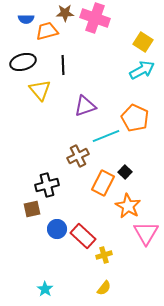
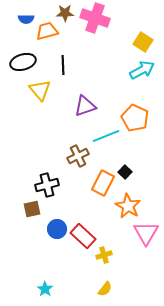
yellow semicircle: moved 1 px right, 1 px down
